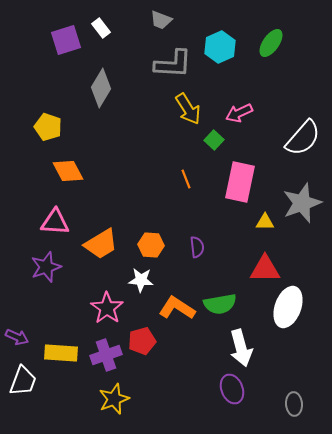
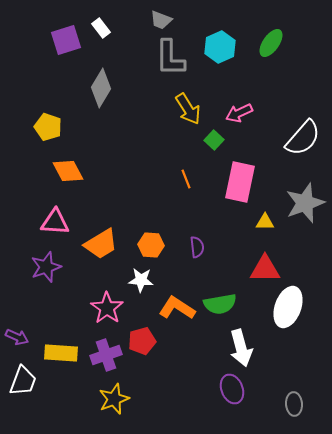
gray L-shape: moved 3 px left, 6 px up; rotated 87 degrees clockwise
gray star: moved 3 px right
